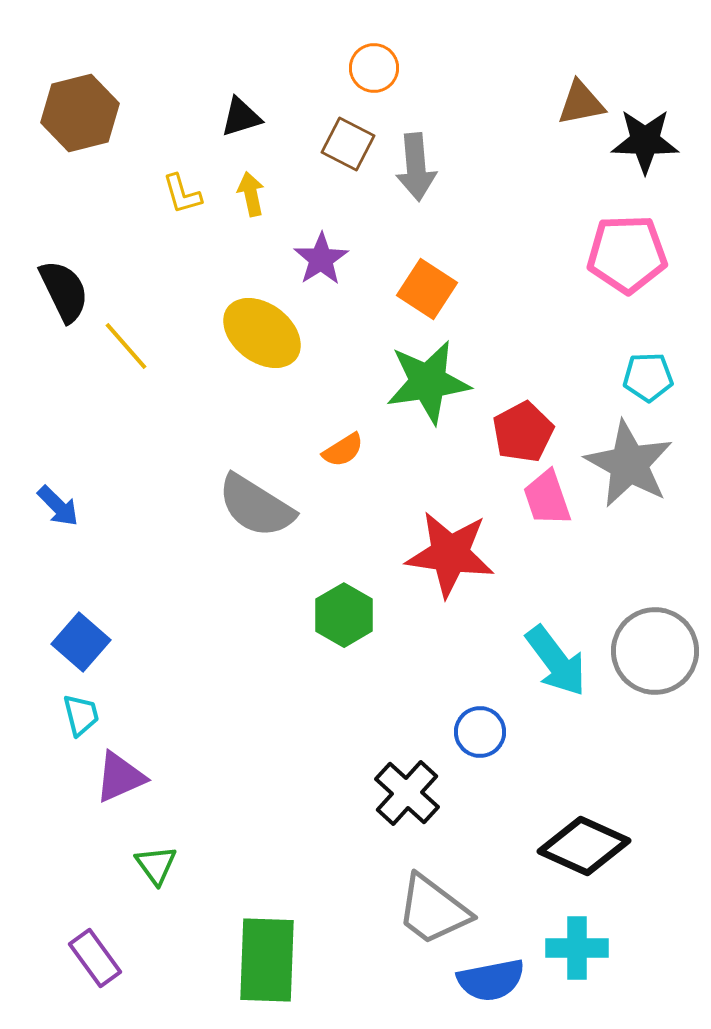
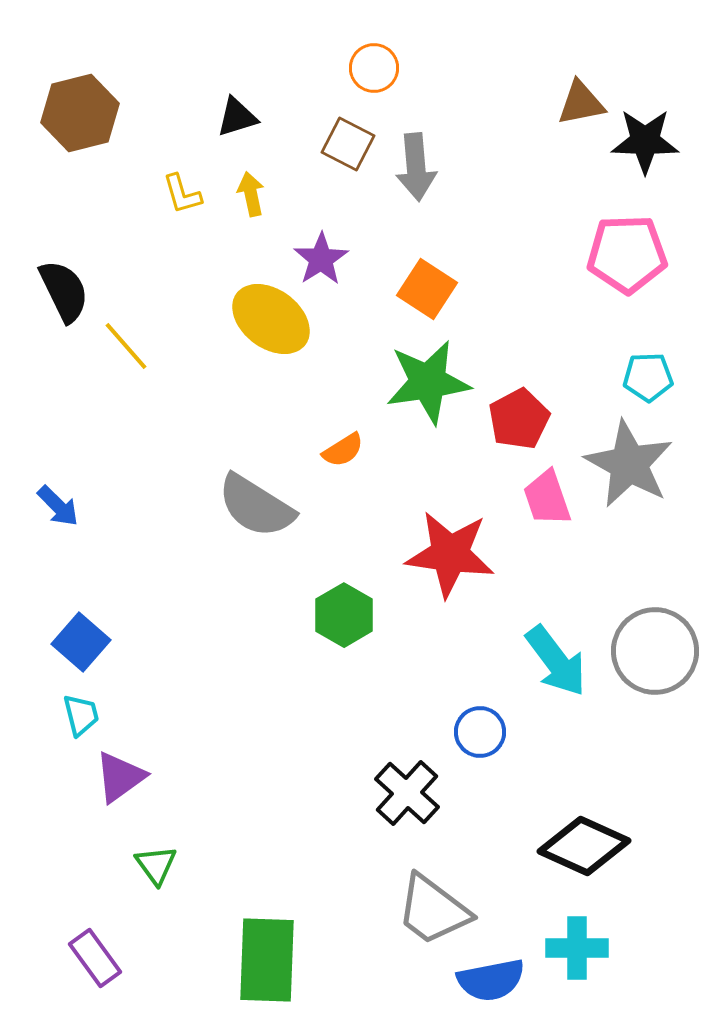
black triangle: moved 4 px left
yellow ellipse: moved 9 px right, 14 px up
red pentagon: moved 4 px left, 13 px up
purple triangle: rotated 12 degrees counterclockwise
